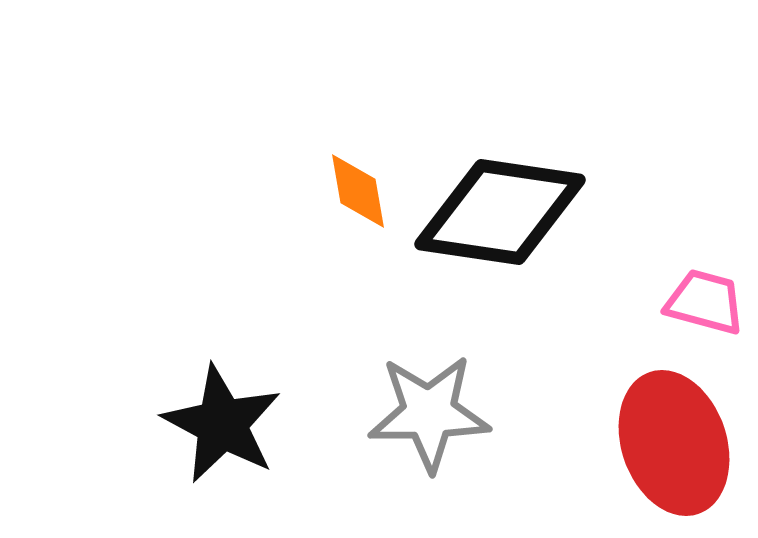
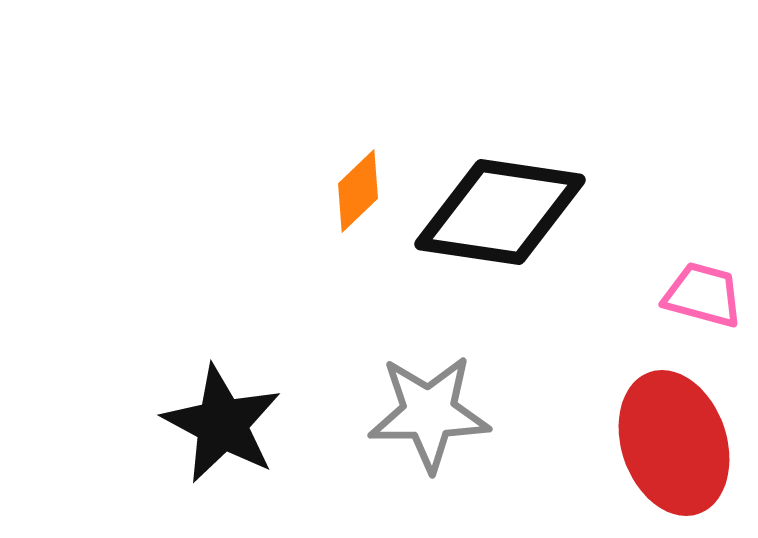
orange diamond: rotated 56 degrees clockwise
pink trapezoid: moved 2 px left, 7 px up
